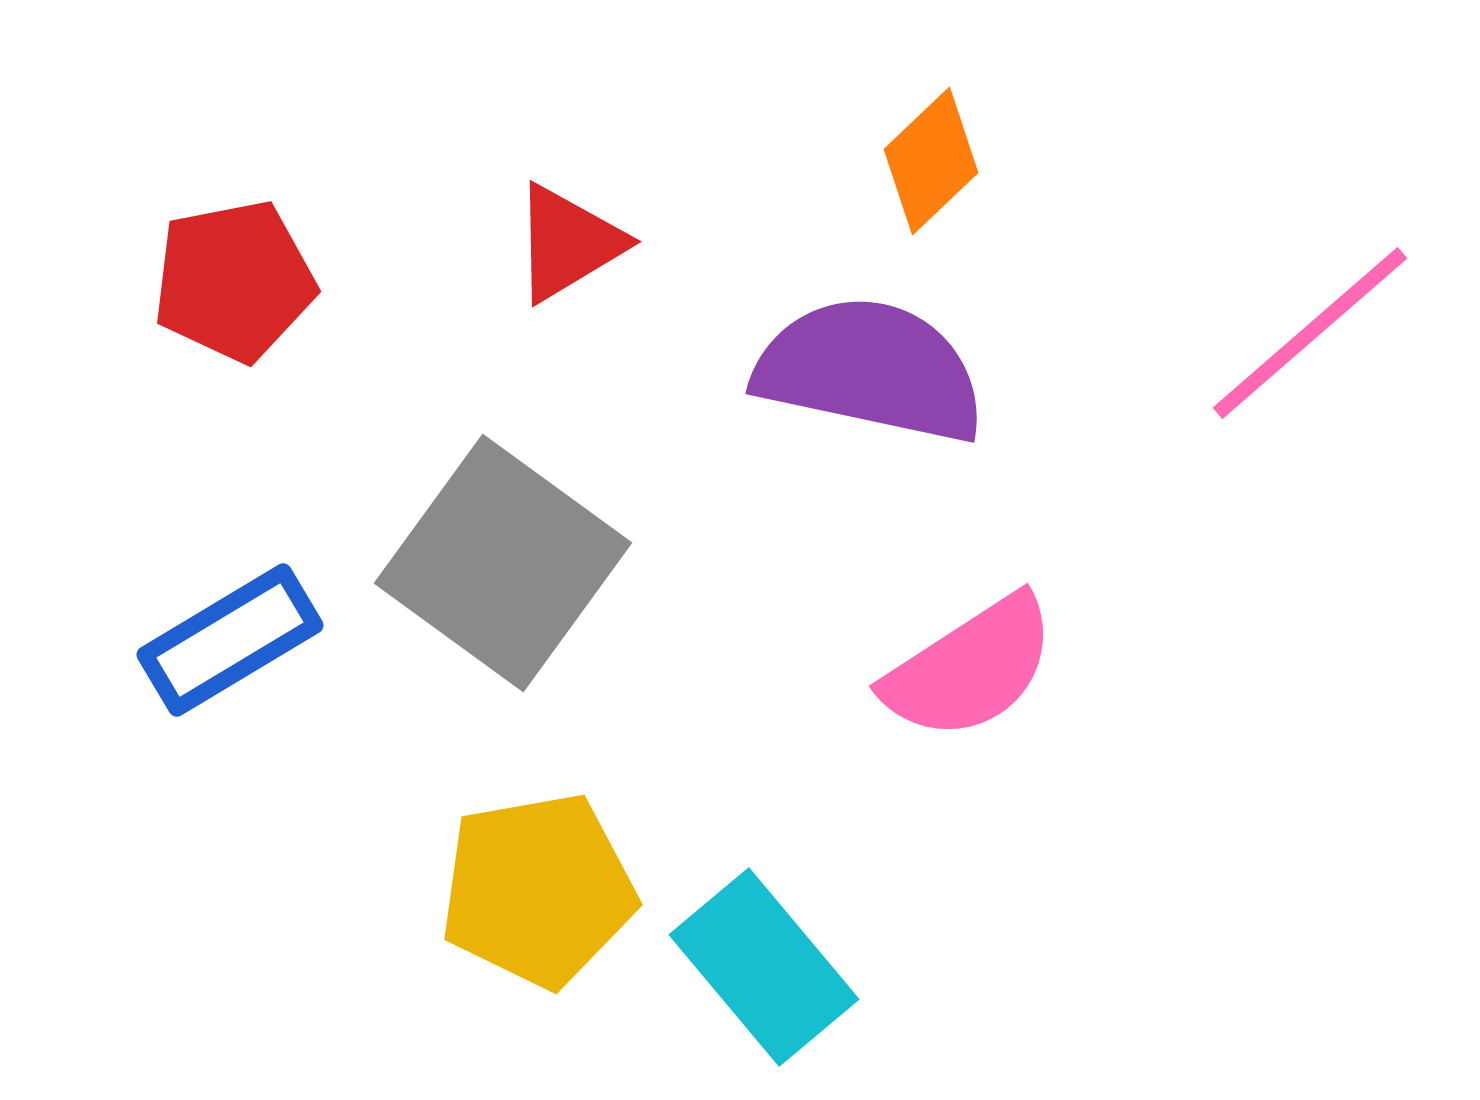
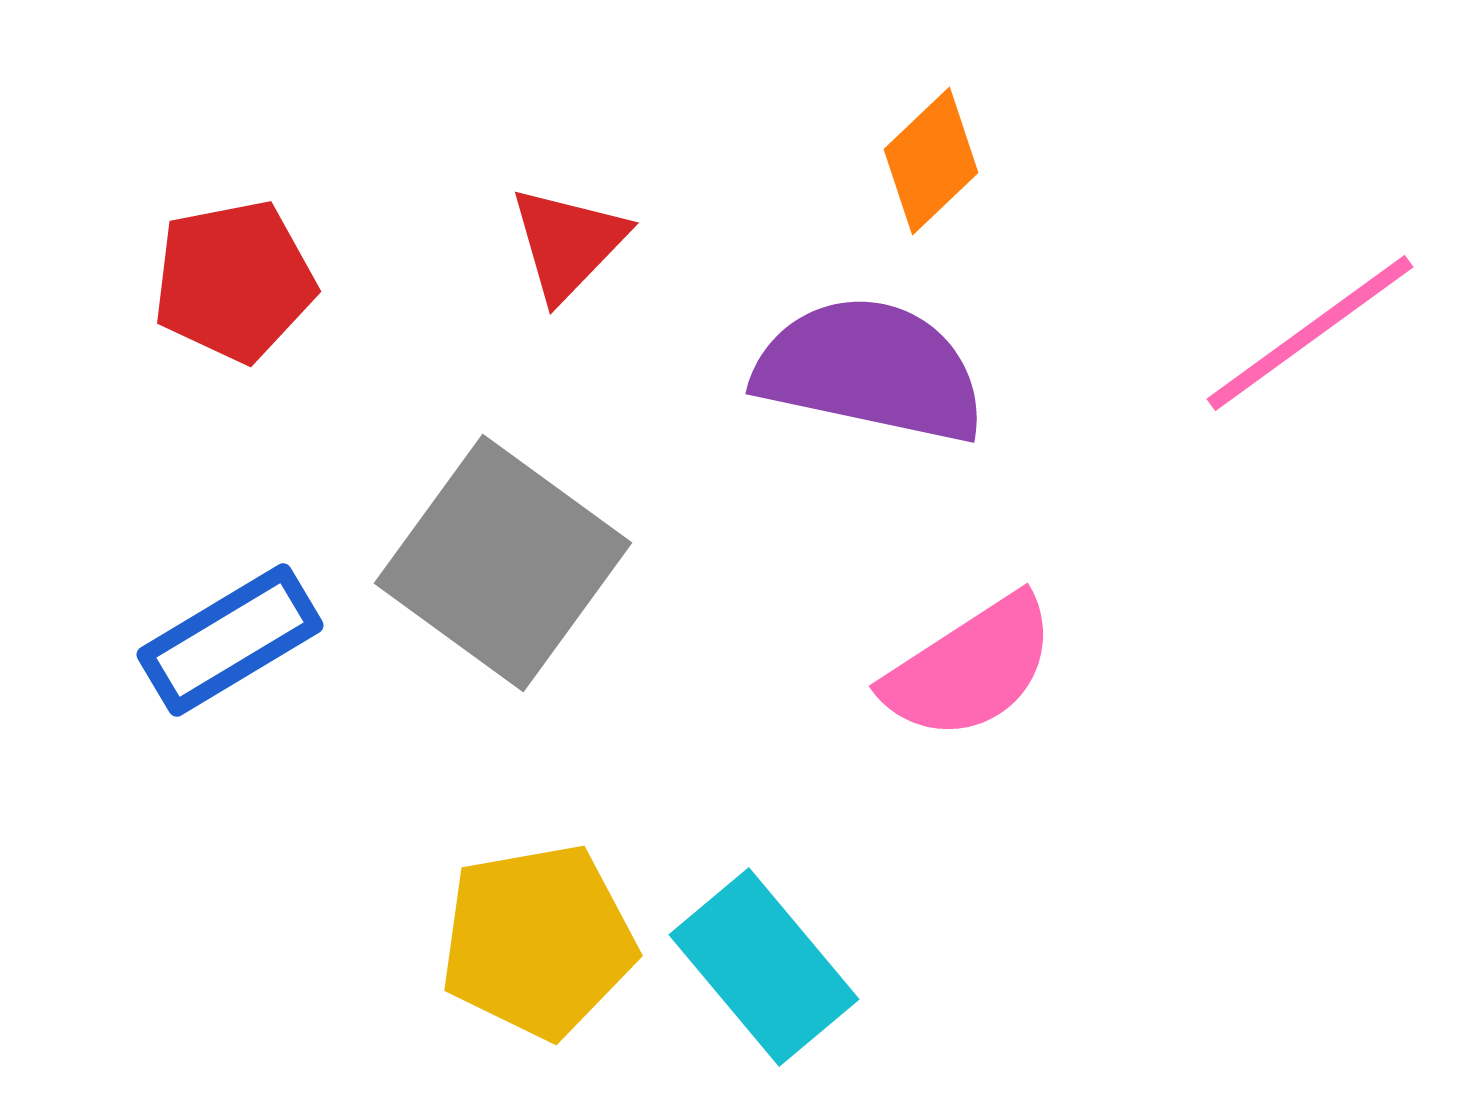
red triangle: rotated 15 degrees counterclockwise
pink line: rotated 5 degrees clockwise
yellow pentagon: moved 51 px down
